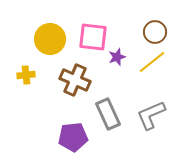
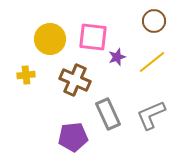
brown circle: moved 1 px left, 11 px up
